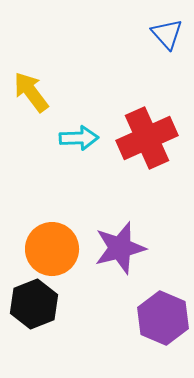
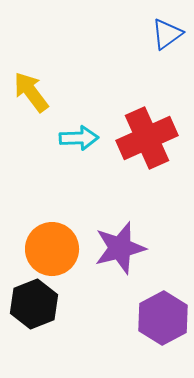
blue triangle: rotated 36 degrees clockwise
purple hexagon: rotated 9 degrees clockwise
